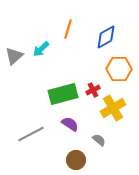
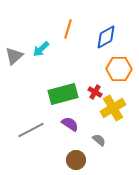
red cross: moved 2 px right, 2 px down; rotated 32 degrees counterclockwise
gray line: moved 4 px up
